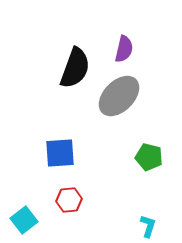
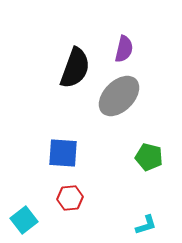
blue square: moved 3 px right; rotated 8 degrees clockwise
red hexagon: moved 1 px right, 2 px up
cyan L-shape: moved 2 px left, 1 px up; rotated 55 degrees clockwise
